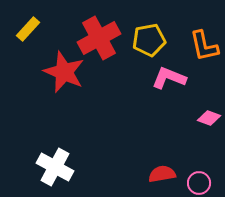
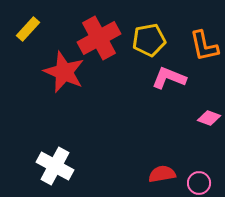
white cross: moved 1 px up
